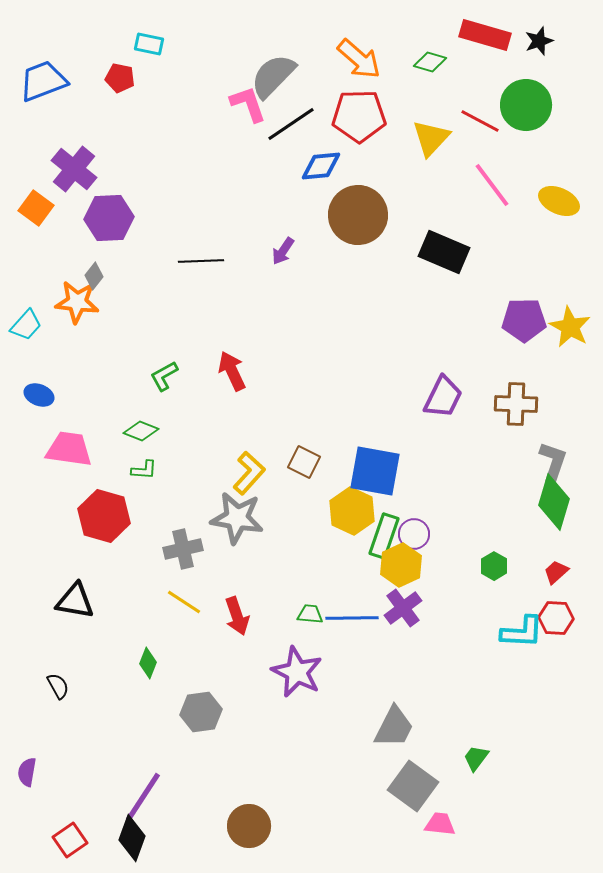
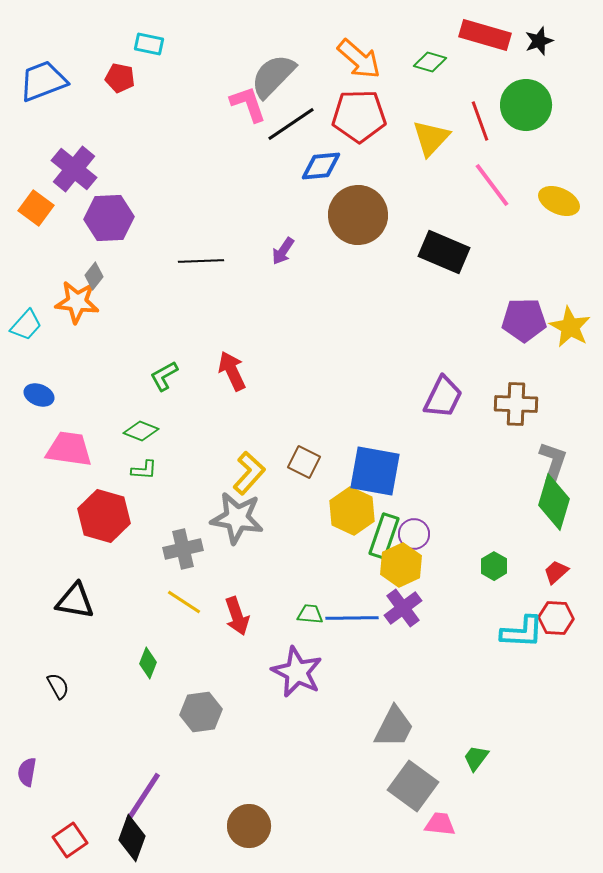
red line at (480, 121): rotated 42 degrees clockwise
